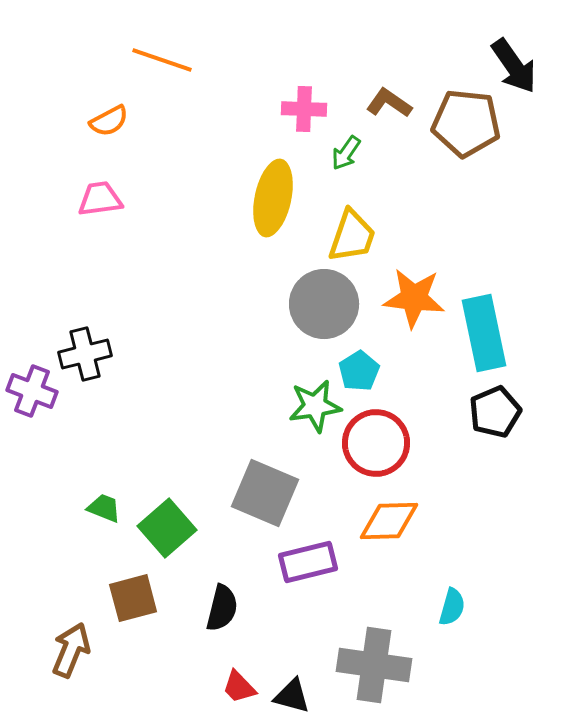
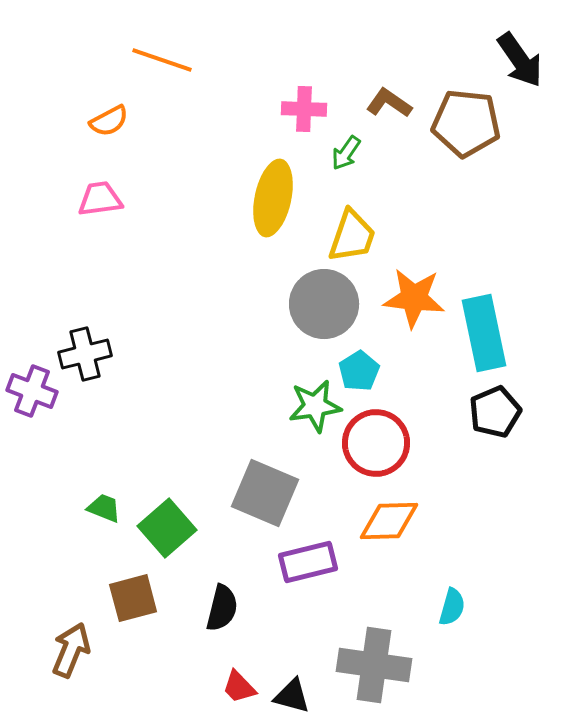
black arrow: moved 6 px right, 6 px up
